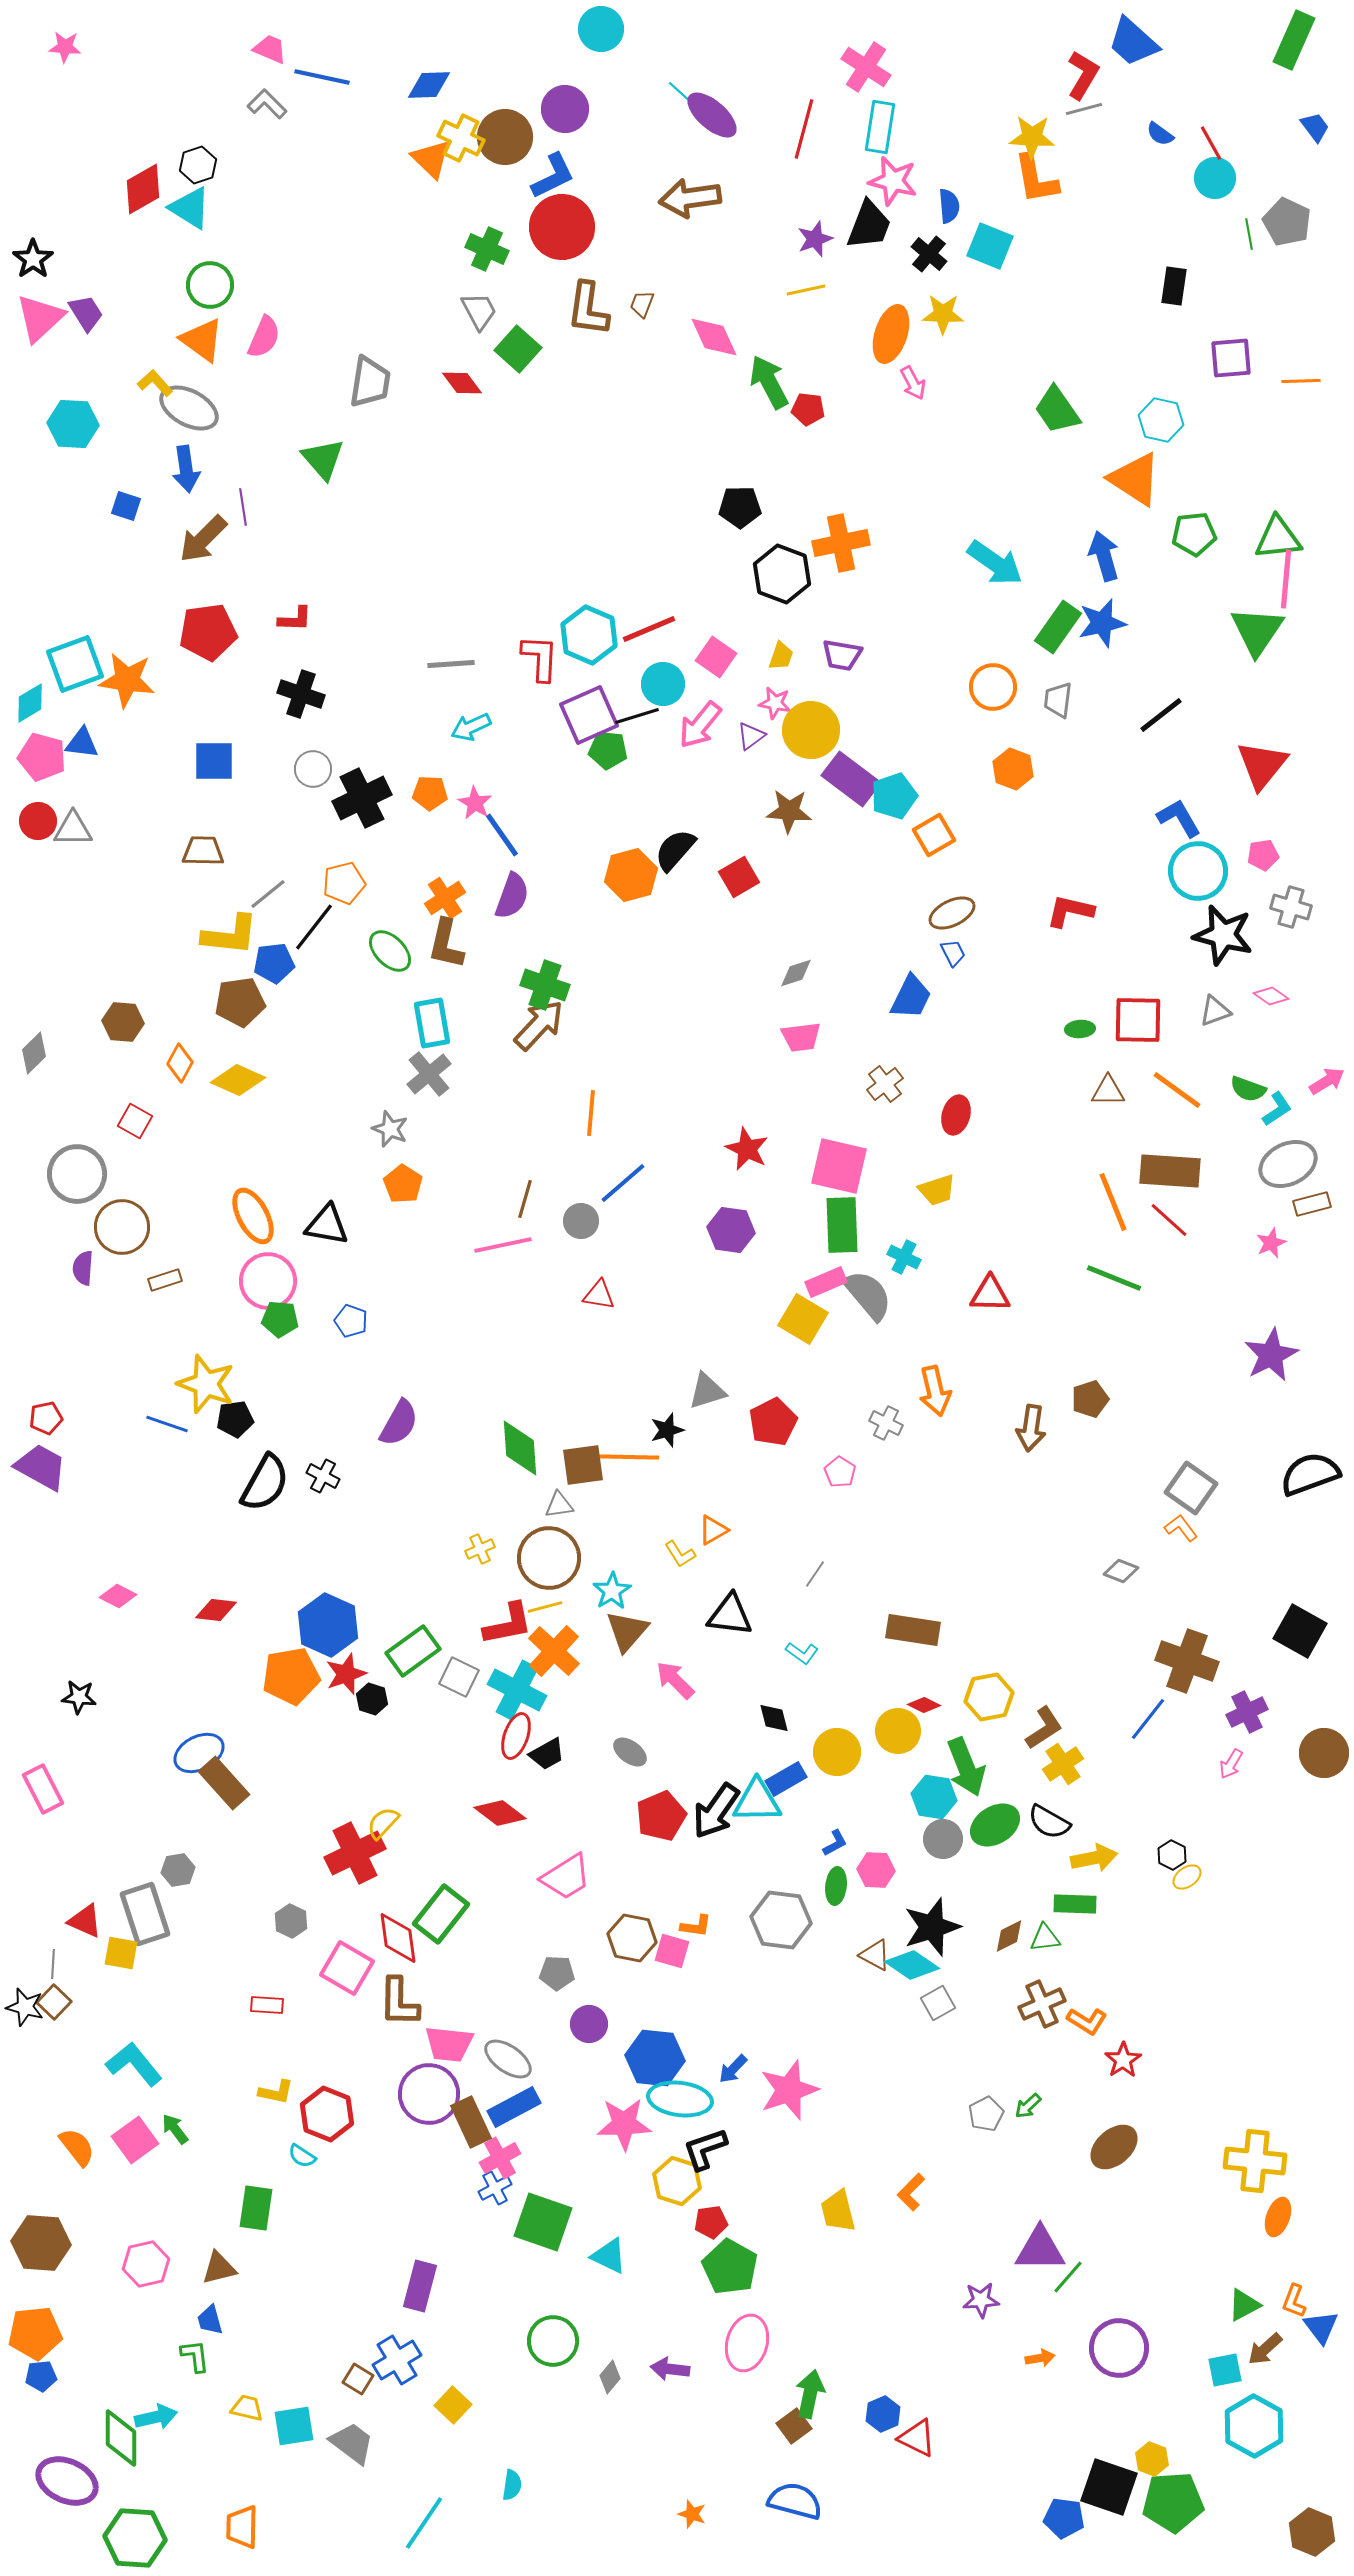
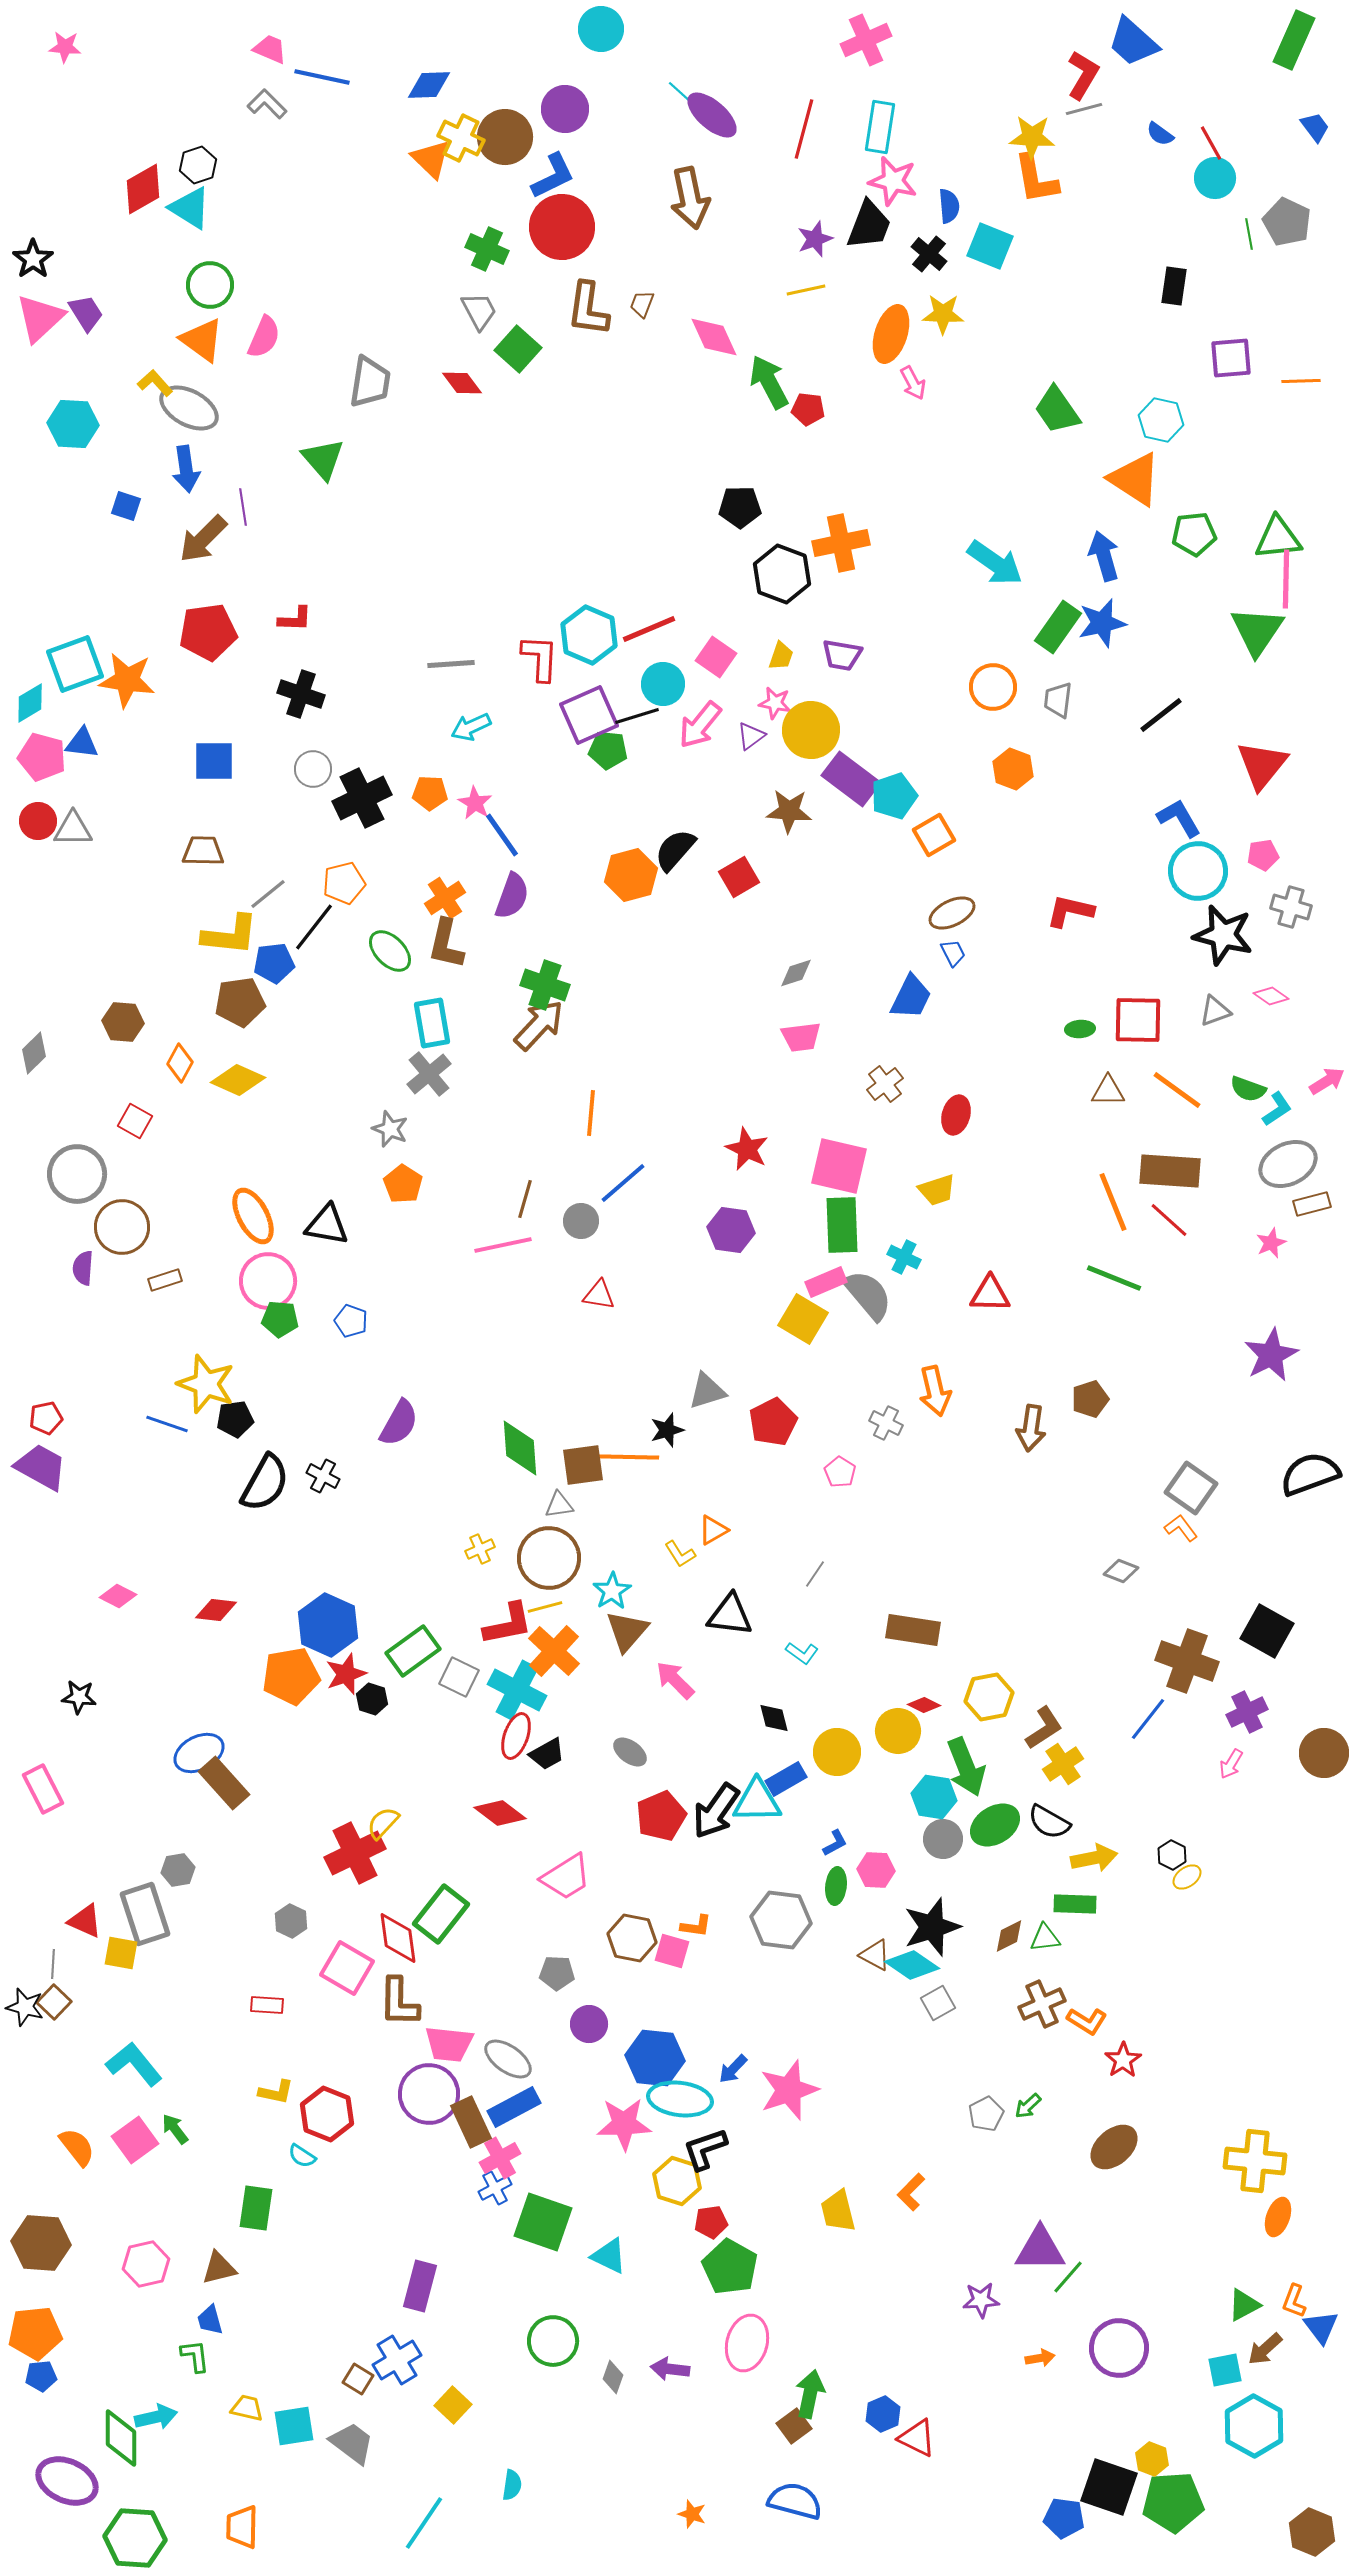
pink cross at (866, 67): moved 27 px up; rotated 33 degrees clockwise
brown arrow at (690, 198): rotated 94 degrees counterclockwise
pink line at (1286, 579): rotated 4 degrees counterclockwise
black square at (1300, 1631): moved 33 px left
gray diamond at (610, 2377): moved 3 px right; rotated 20 degrees counterclockwise
